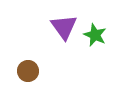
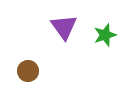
green star: moved 10 px right; rotated 30 degrees clockwise
